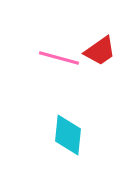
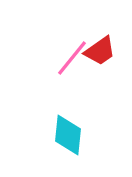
pink line: moved 13 px right; rotated 66 degrees counterclockwise
